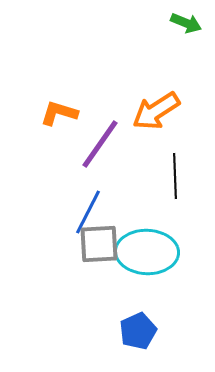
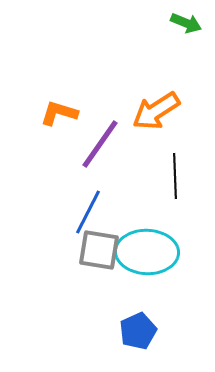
gray square: moved 6 px down; rotated 12 degrees clockwise
